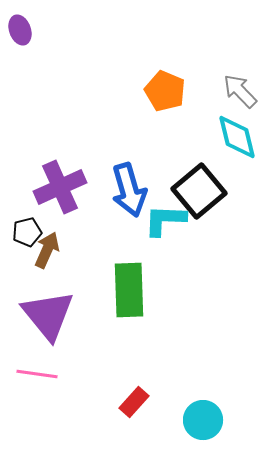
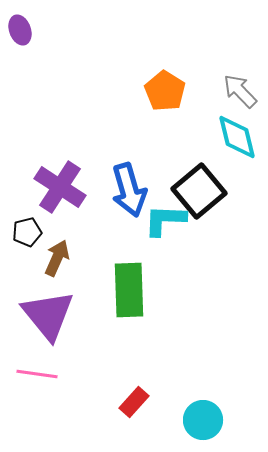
orange pentagon: rotated 9 degrees clockwise
purple cross: rotated 33 degrees counterclockwise
brown arrow: moved 10 px right, 8 px down
